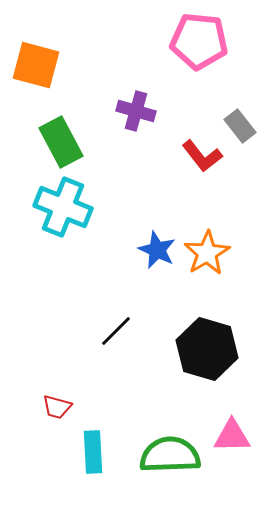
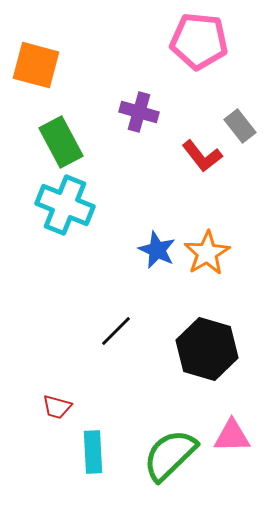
purple cross: moved 3 px right, 1 px down
cyan cross: moved 2 px right, 2 px up
green semicircle: rotated 42 degrees counterclockwise
